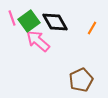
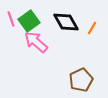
pink line: moved 1 px left, 1 px down
black diamond: moved 11 px right
pink arrow: moved 2 px left, 1 px down
